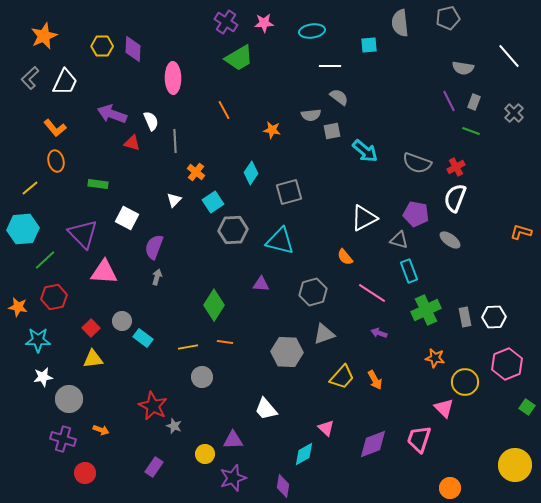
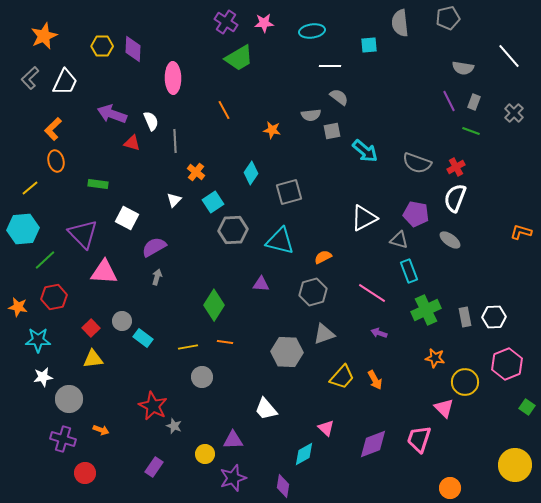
orange L-shape at (55, 128): moved 2 px left, 1 px down; rotated 85 degrees clockwise
purple semicircle at (154, 247): rotated 40 degrees clockwise
orange semicircle at (345, 257): moved 22 px left; rotated 102 degrees clockwise
